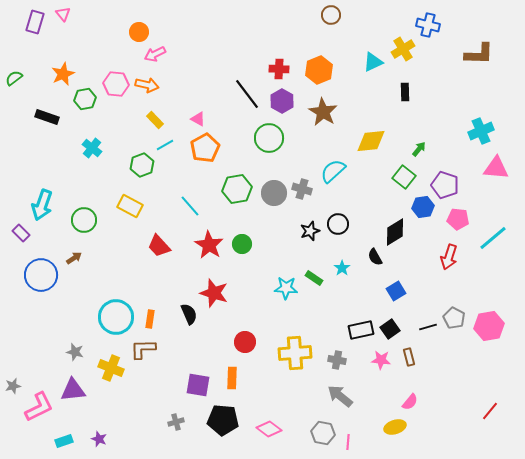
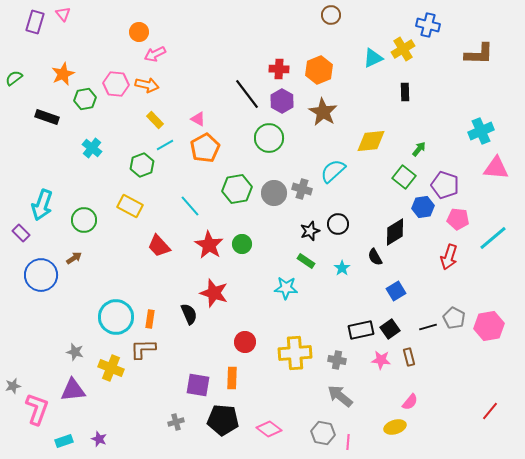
cyan triangle at (373, 62): moved 4 px up
green rectangle at (314, 278): moved 8 px left, 17 px up
pink L-shape at (39, 407): moved 2 px left, 2 px down; rotated 44 degrees counterclockwise
